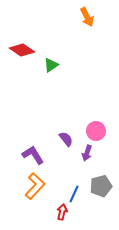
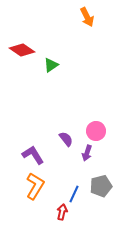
orange L-shape: rotated 12 degrees counterclockwise
